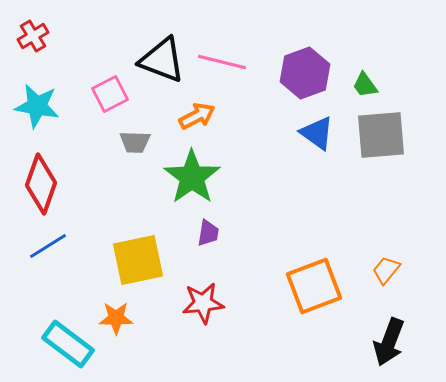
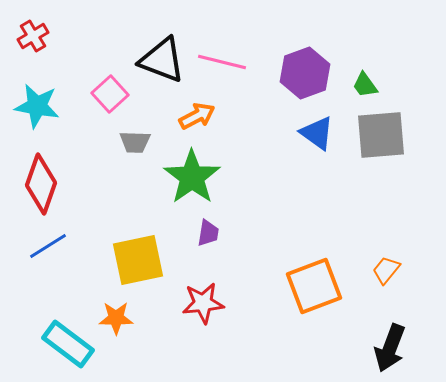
pink square: rotated 15 degrees counterclockwise
black arrow: moved 1 px right, 6 px down
